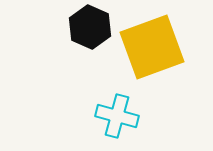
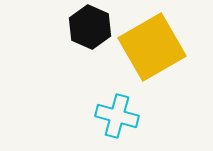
yellow square: rotated 10 degrees counterclockwise
